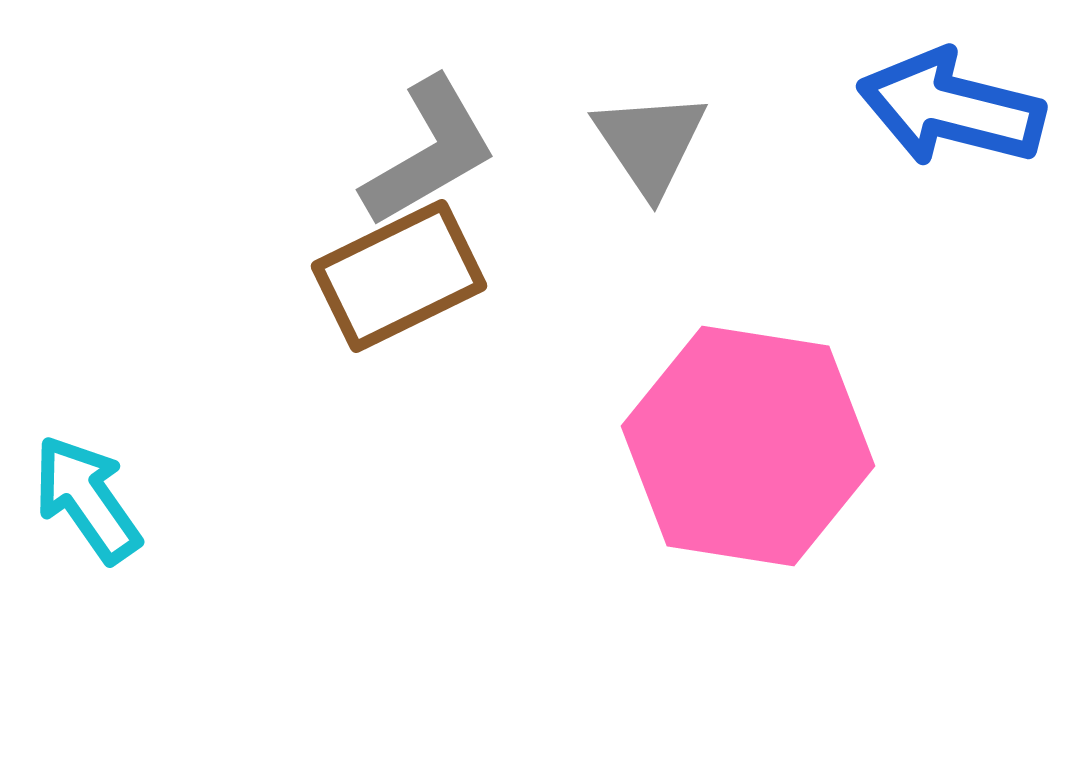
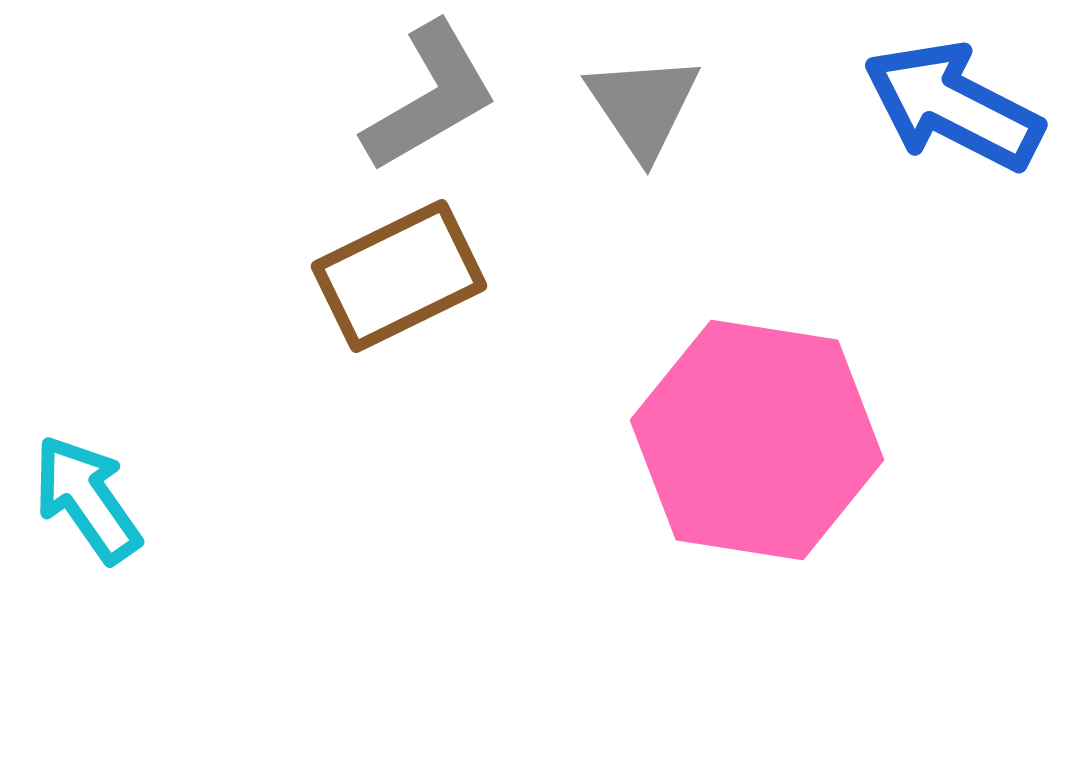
blue arrow: moved 2 px right, 2 px up; rotated 13 degrees clockwise
gray triangle: moved 7 px left, 37 px up
gray L-shape: moved 1 px right, 55 px up
pink hexagon: moved 9 px right, 6 px up
